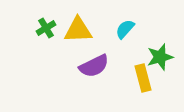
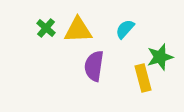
green cross: rotated 18 degrees counterclockwise
purple semicircle: rotated 124 degrees clockwise
